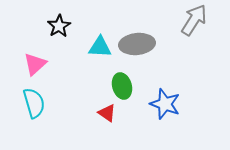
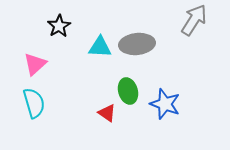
green ellipse: moved 6 px right, 5 px down
